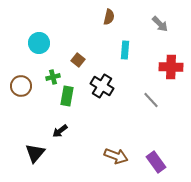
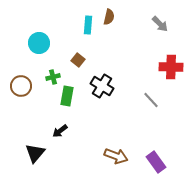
cyan rectangle: moved 37 px left, 25 px up
